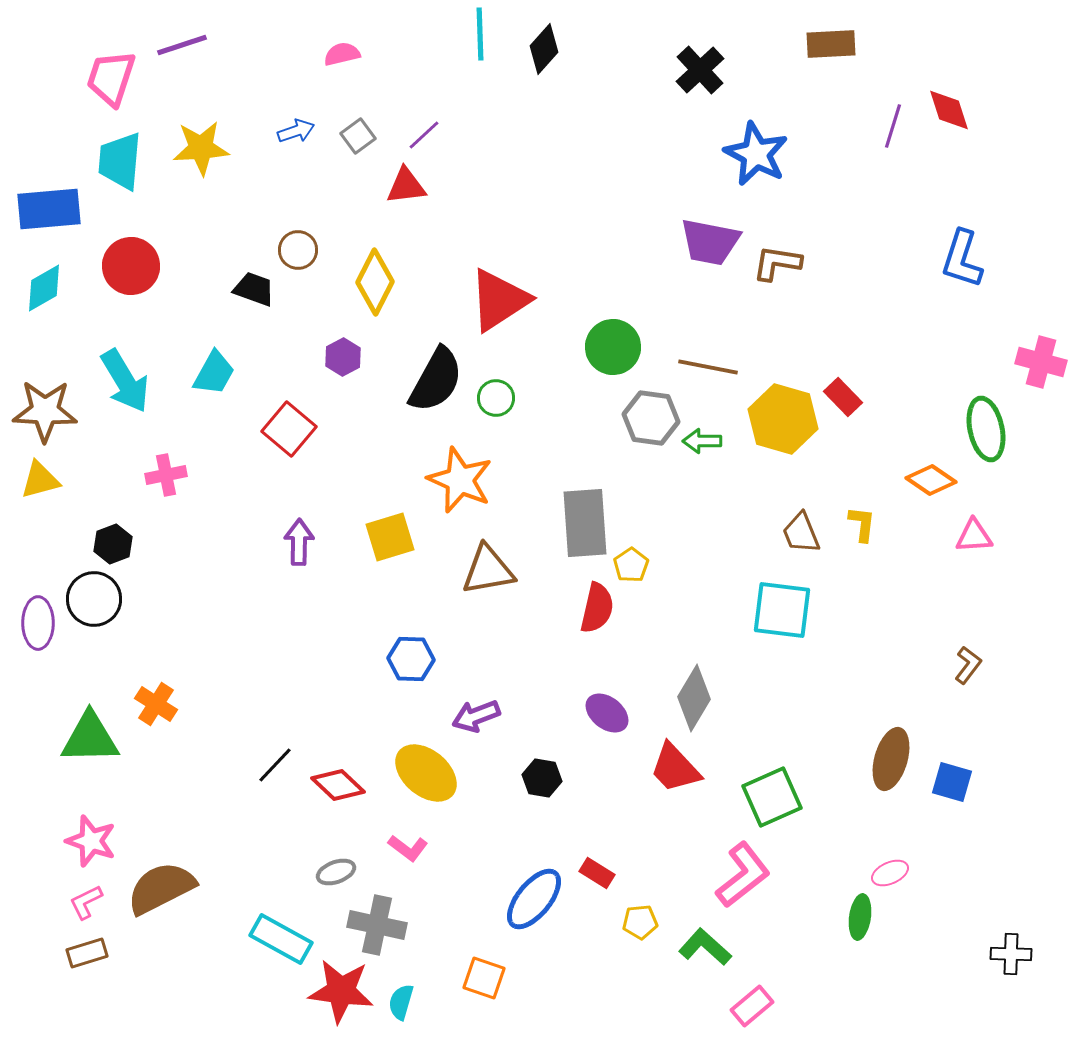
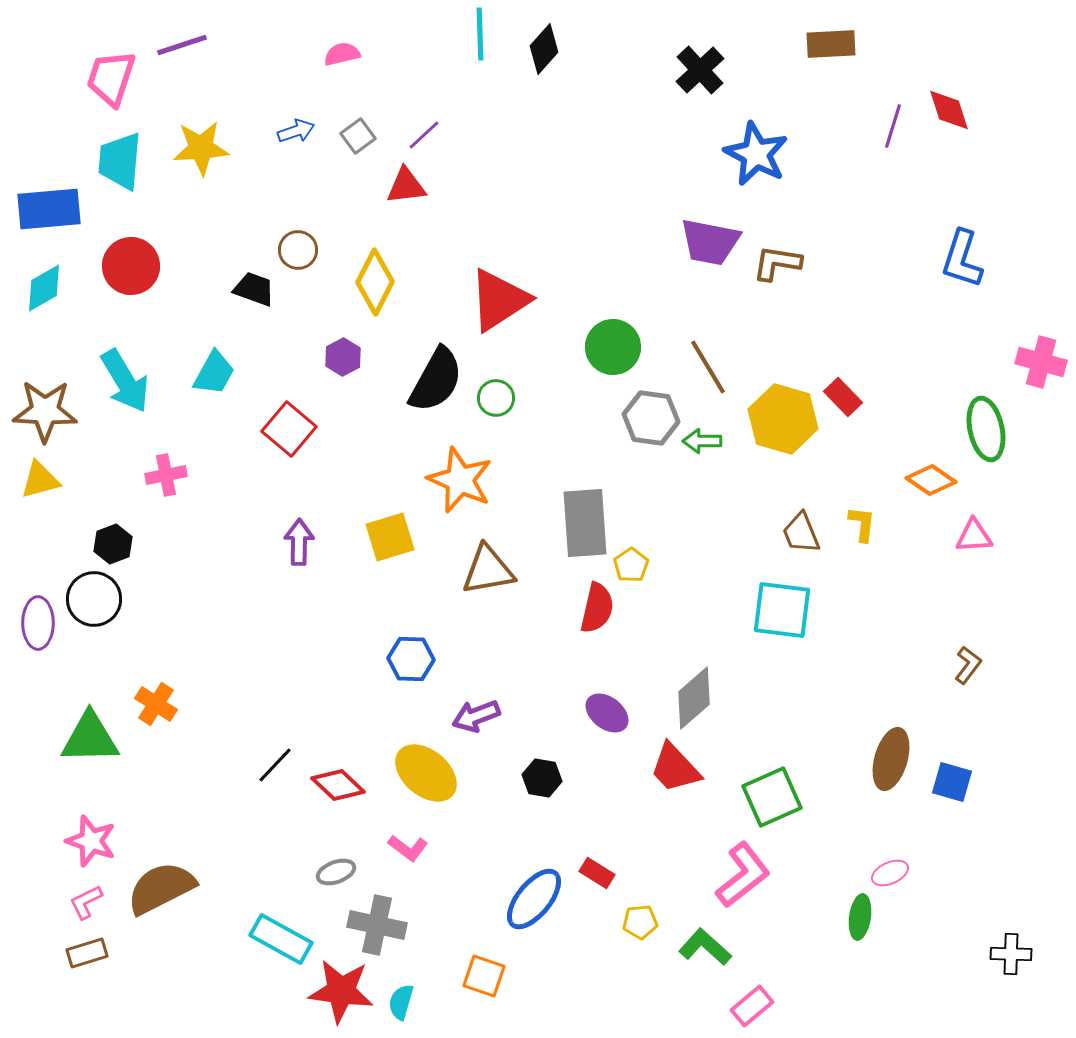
brown line at (708, 367): rotated 48 degrees clockwise
gray diamond at (694, 698): rotated 18 degrees clockwise
orange square at (484, 978): moved 2 px up
